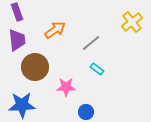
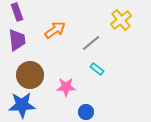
yellow cross: moved 11 px left, 2 px up
brown circle: moved 5 px left, 8 px down
